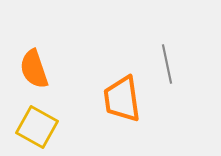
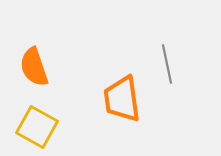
orange semicircle: moved 2 px up
